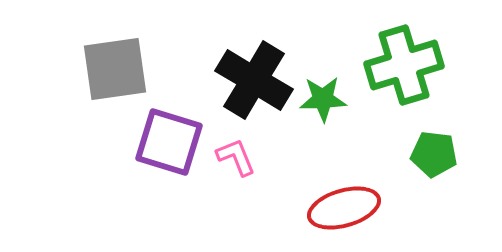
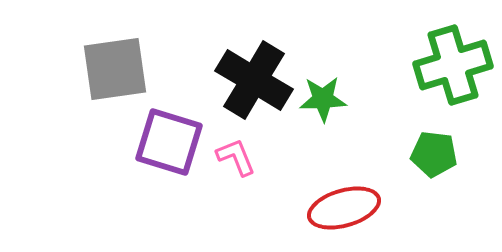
green cross: moved 49 px right
